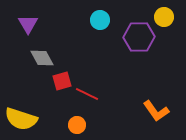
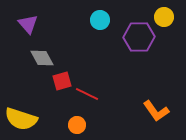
purple triangle: rotated 10 degrees counterclockwise
